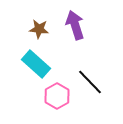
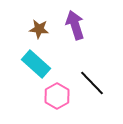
black line: moved 2 px right, 1 px down
